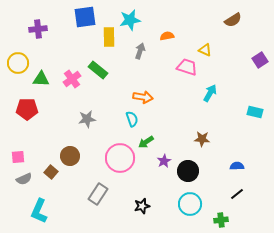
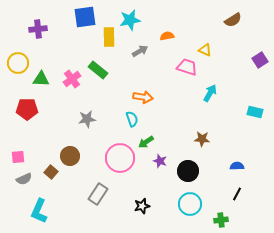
gray arrow: rotated 42 degrees clockwise
purple star: moved 4 px left; rotated 24 degrees counterclockwise
black line: rotated 24 degrees counterclockwise
